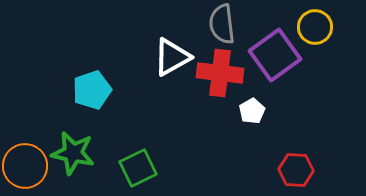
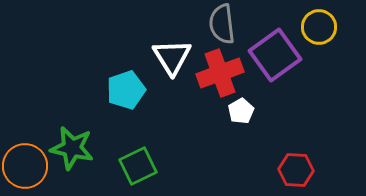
yellow circle: moved 4 px right
white triangle: rotated 33 degrees counterclockwise
red cross: rotated 27 degrees counterclockwise
cyan pentagon: moved 34 px right
white pentagon: moved 11 px left
green star: moved 1 px left, 5 px up
green square: moved 2 px up
